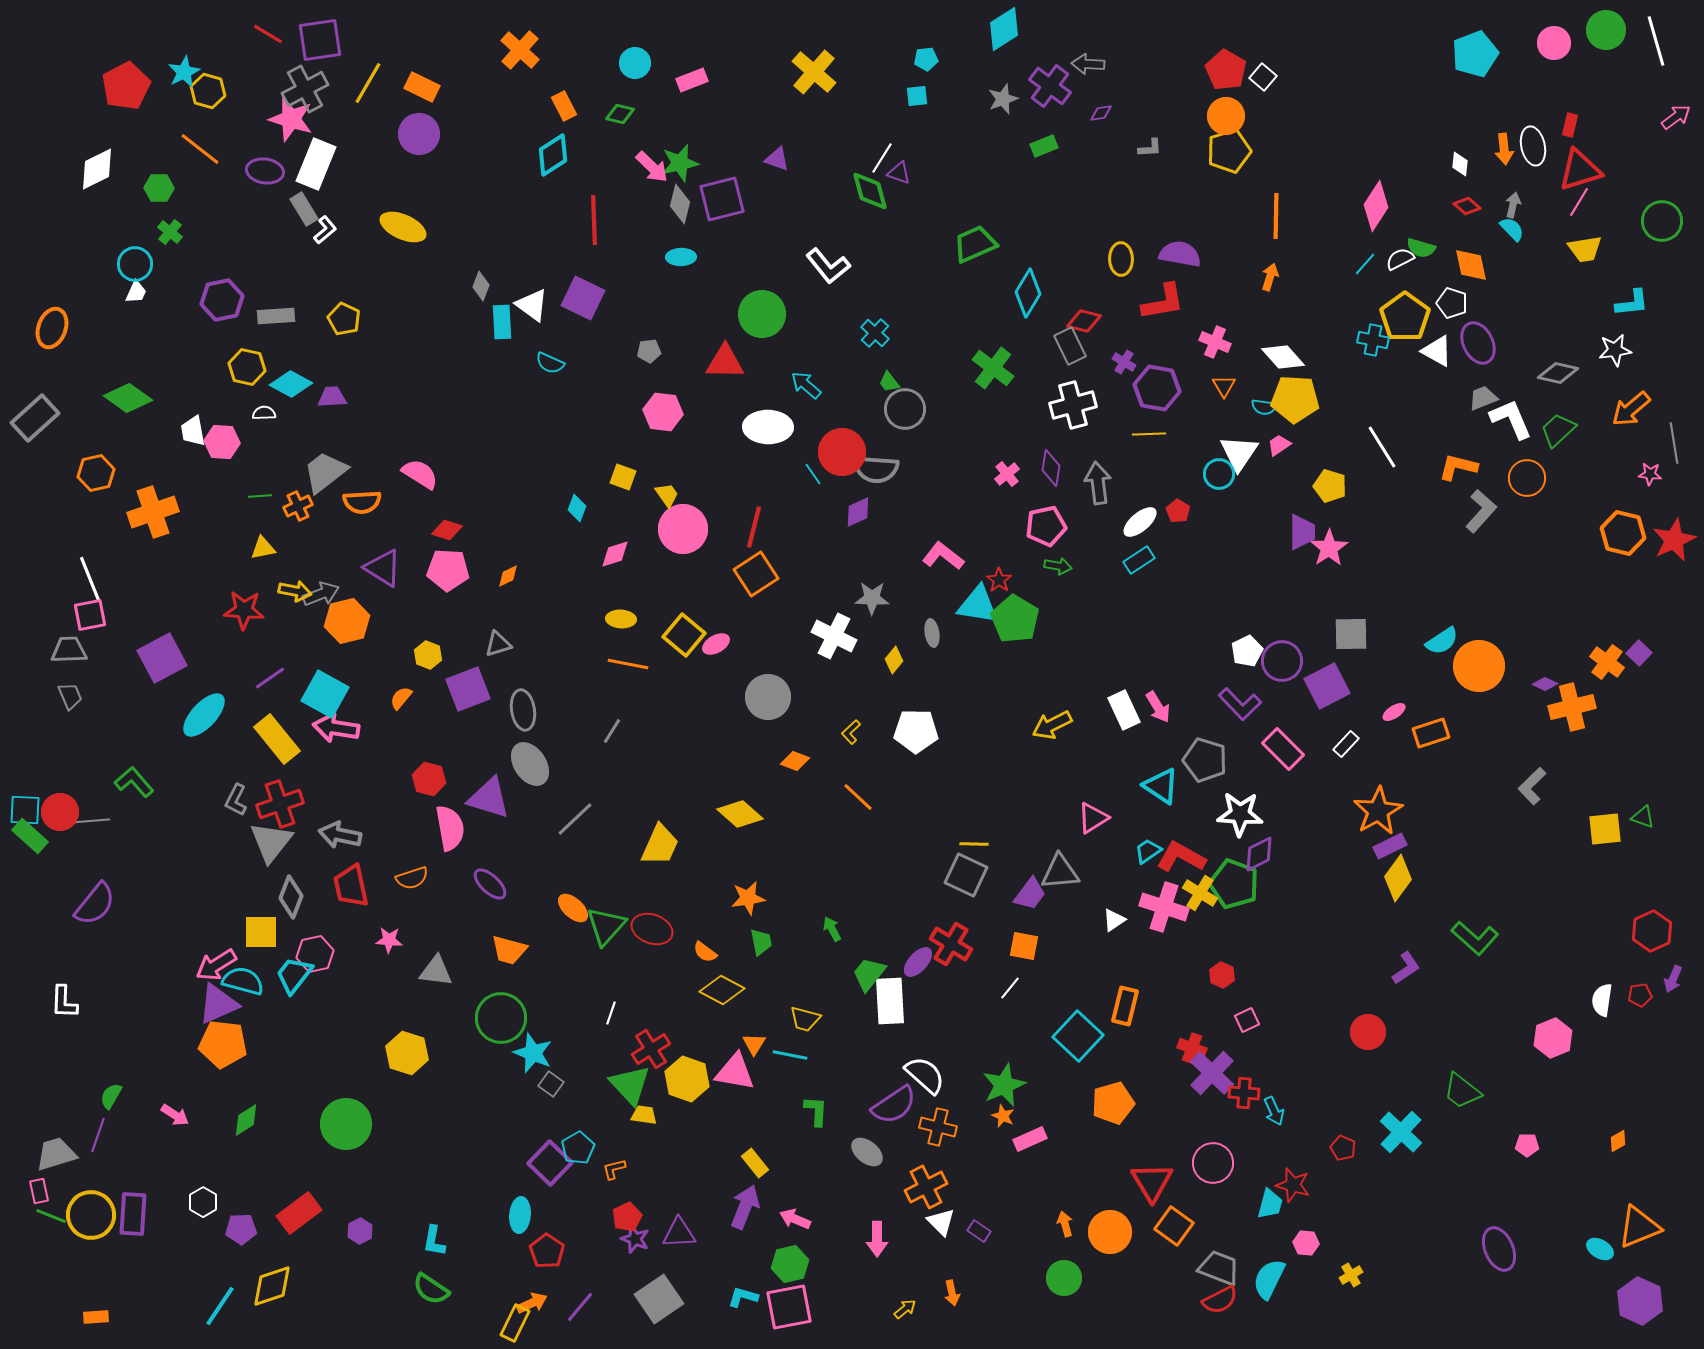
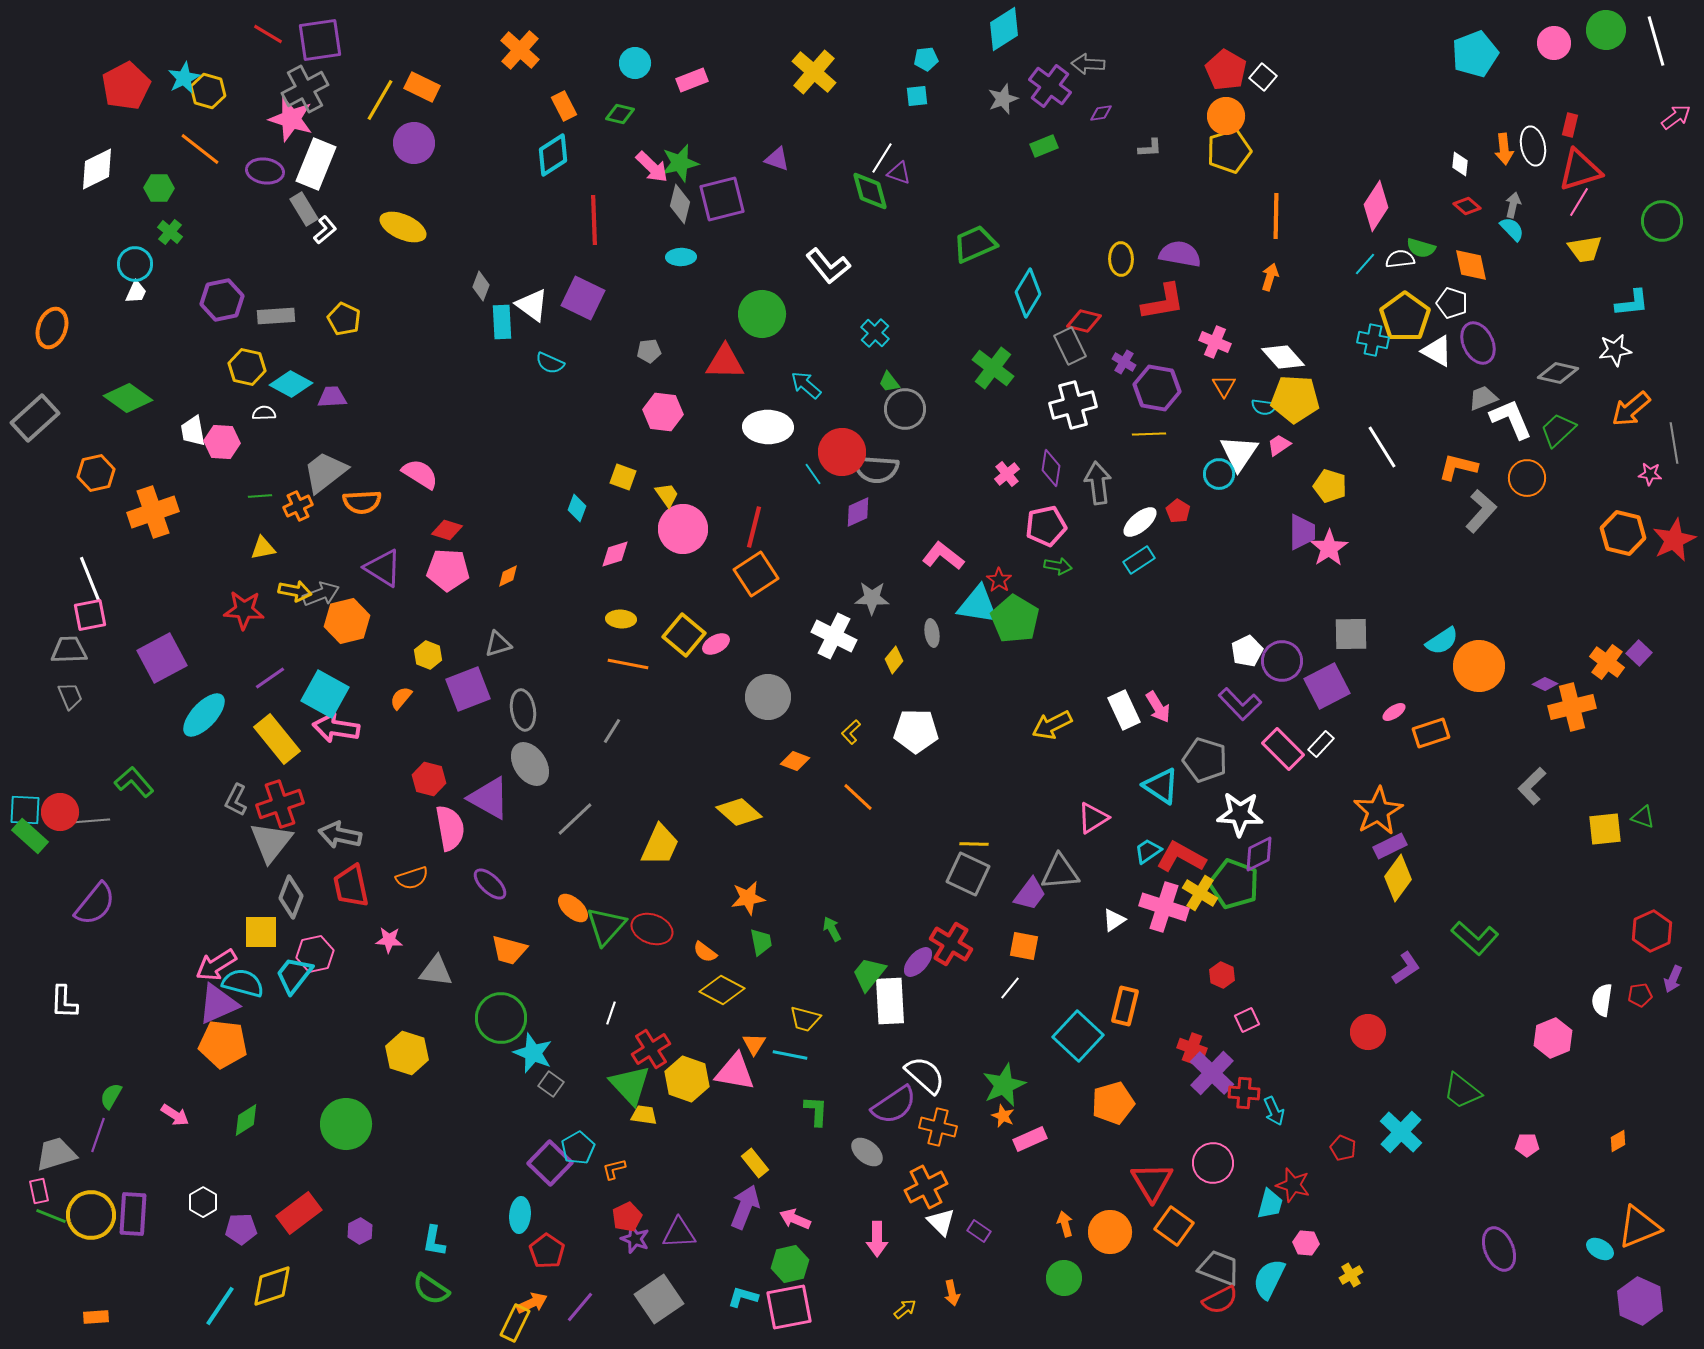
cyan star at (184, 72): moved 6 px down
yellow line at (368, 83): moved 12 px right, 17 px down
purple circle at (419, 134): moved 5 px left, 9 px down
white semicircle at (1400, 259): rotated 20 degrees clockwise
white rectangle at (1346, 744): moved 25 px left
purple triangle at (489, 798): rotated 12 degrees clockwise
yellow diamond at (740, 814): moved 1 px left, 2 px up
gray square at (966, 875): moved 2 px right, 1 px up
cyan semicircle at (243, 981): moved 2 px down
